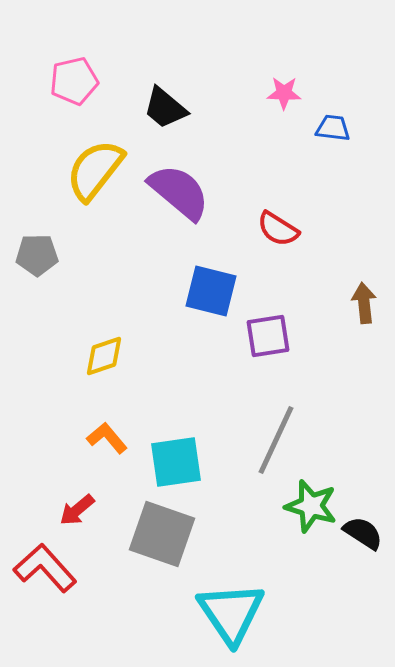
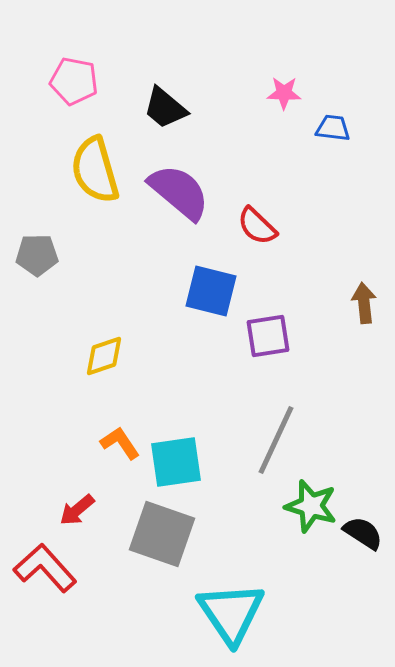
pink pentagon: rotated 24 degrees clockwise
yellow semicircle: rotated 54 degrees counterclockwise
red semicircle: moved 21 px left, 3 px up; rotated 12 degrees clockwise
orange L-shape: moved 13 px right, 5 px down; rotated 6 degrees clockwise
